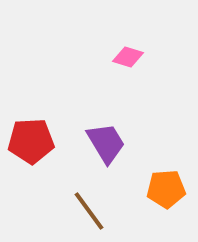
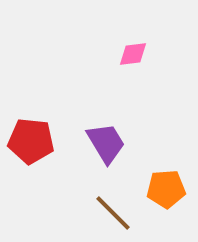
pink diamond: moved 5 px right, 3 px up; rotated 24 degrees counterclockwise
red pentagon: rotated 9 degrees clockwise
brown line: moved 24 px right, 2 px down; rotated 9 degrees counterclockwise
